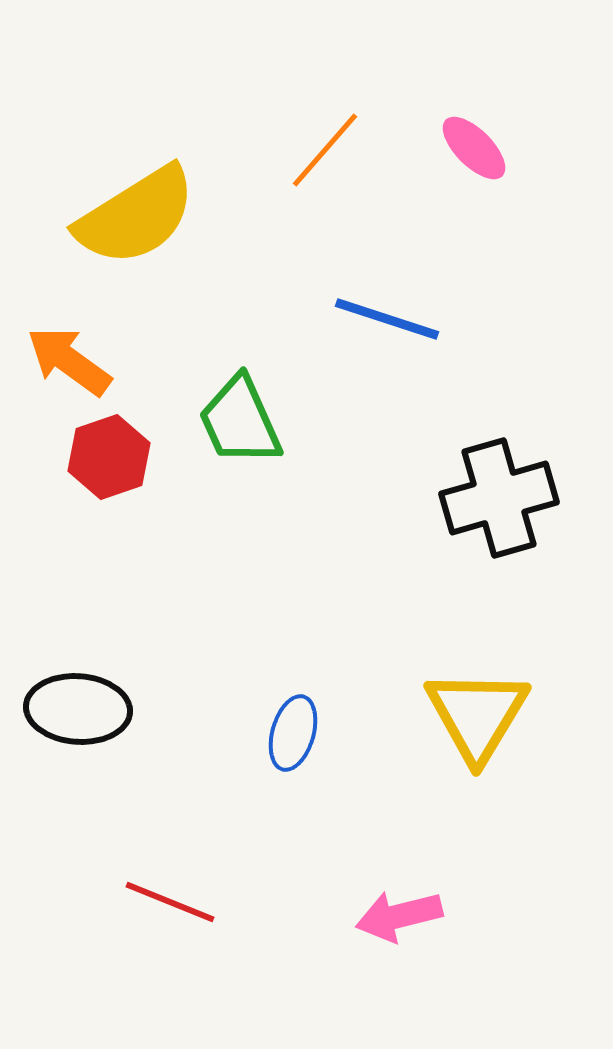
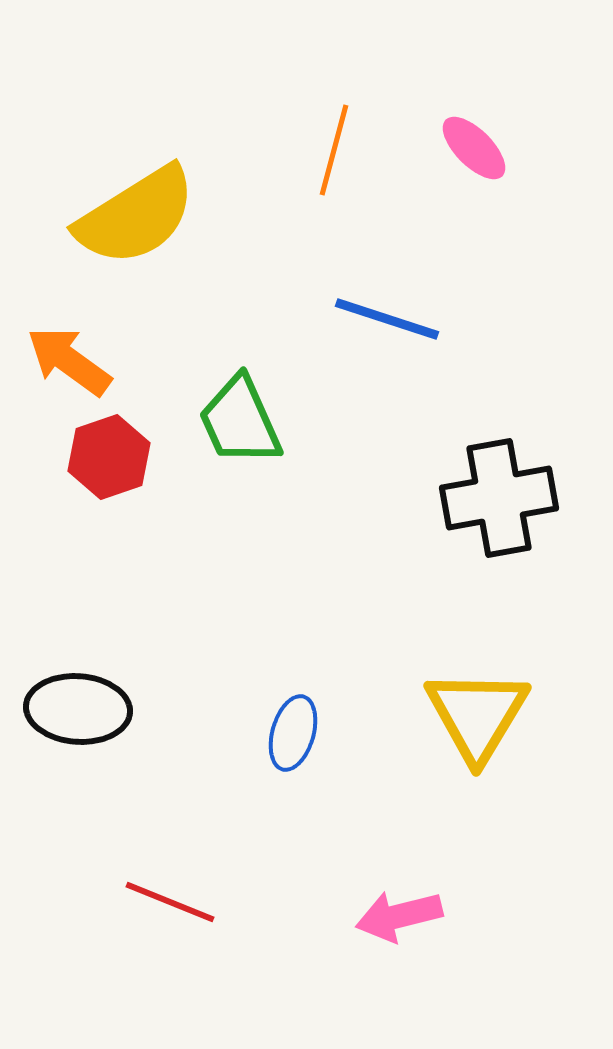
orange line: moved 9 px right; rotated 26 degrees counterclockwise
black cross: rotated 6 degrees clockwise
